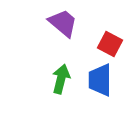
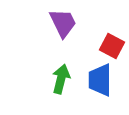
purple trapezoid: rotated 24 degrees clockwise
red square: moved 2 px right, 2 px down
